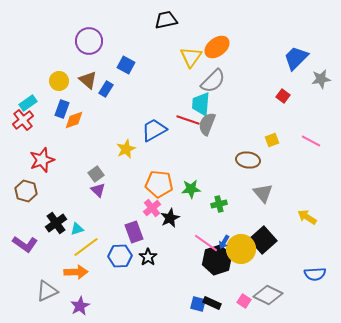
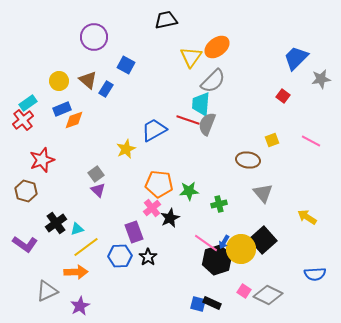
purple circle at (89, 41): moved 5 px right, 4 px up
blue rectangle at (62, 109): rotated 48 degrees clockwise
green star at (191, 189): moved 2 px left, 2 px down
pink square at (244, 301): moved 10 px up
